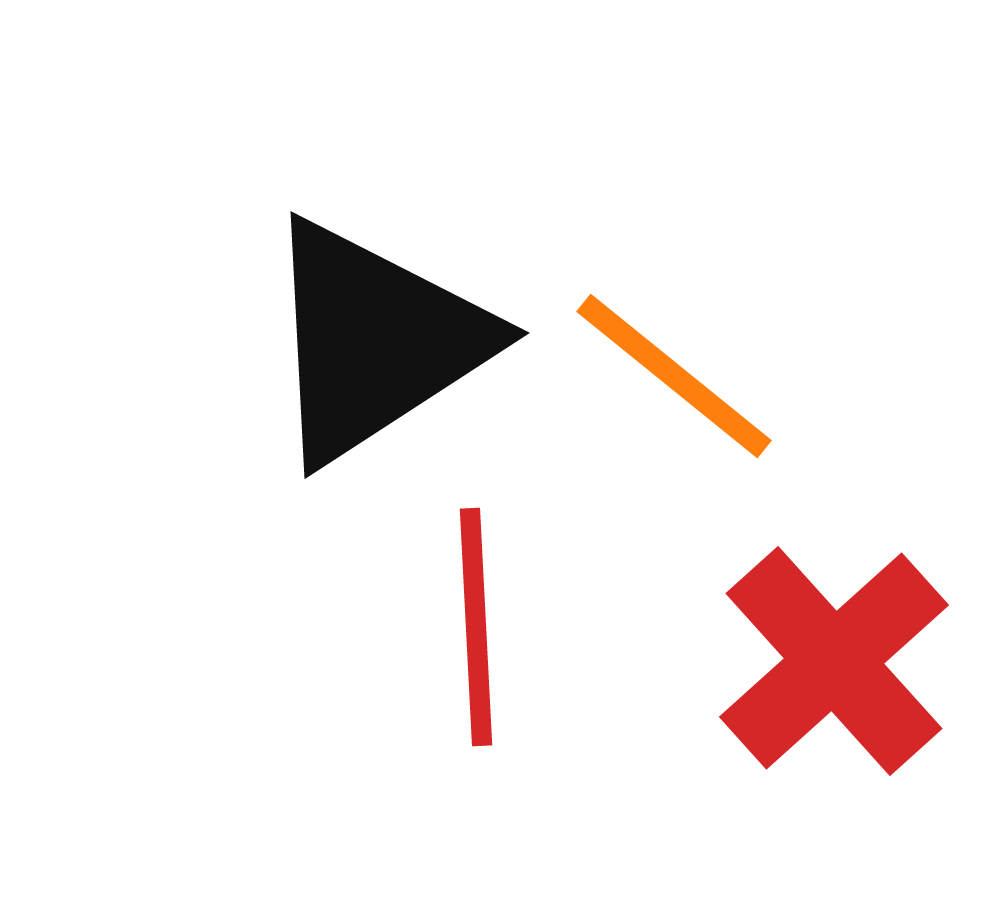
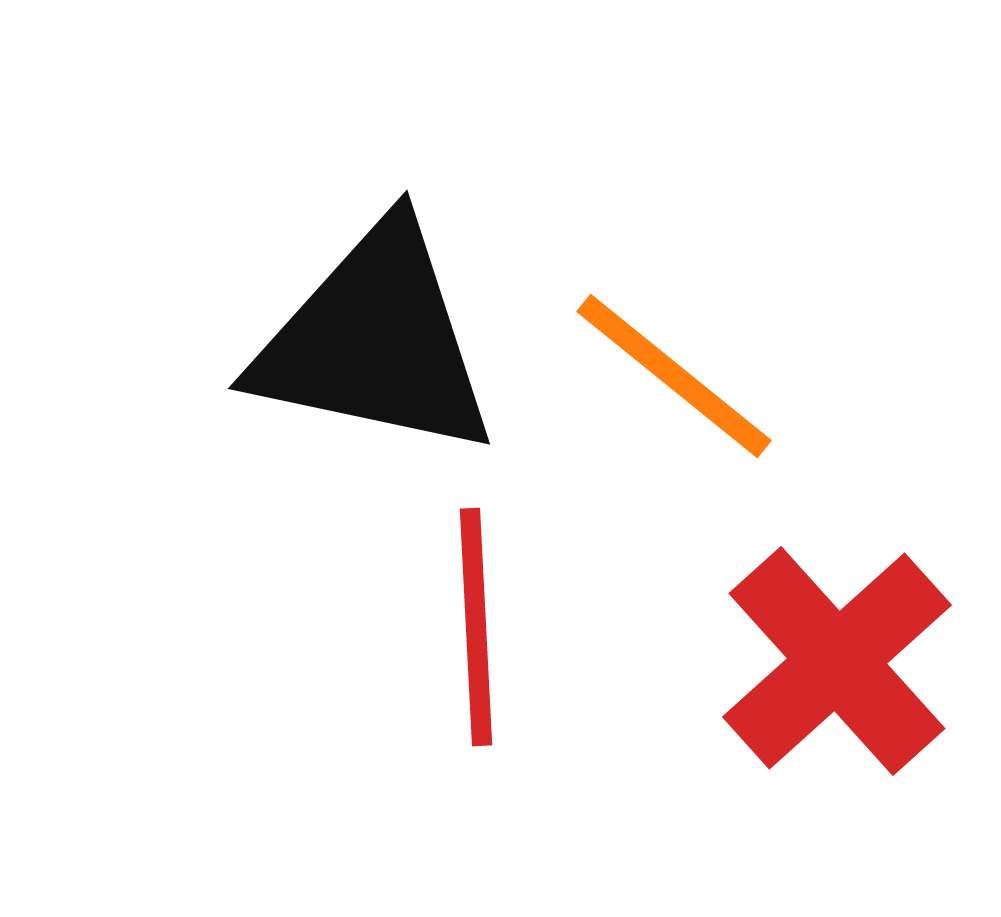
black triangle: rotated 45 degrees clockwise
red cross: moved 3 px right
